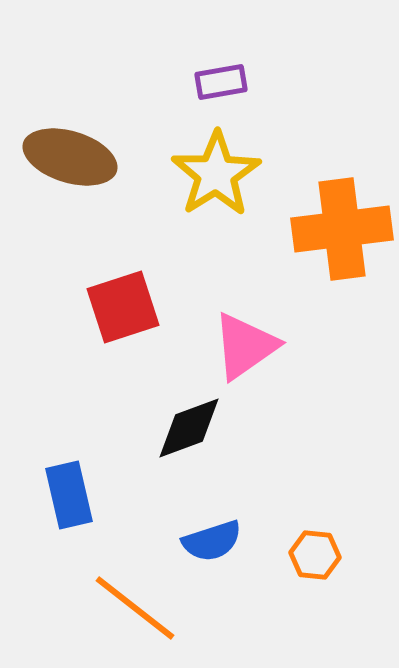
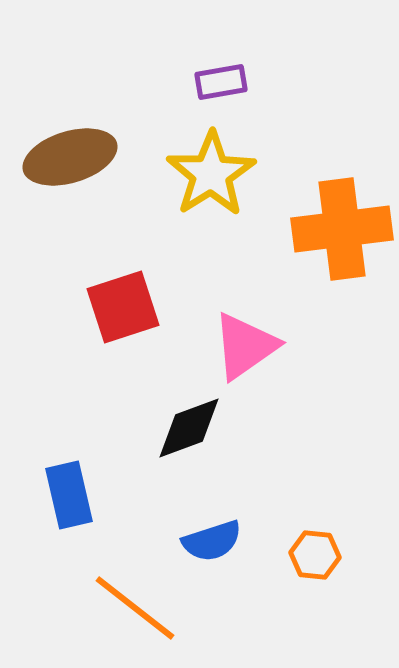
brown ellipse: rotated 34 degrees counterclockwise
yellow star: moved 5 px left
